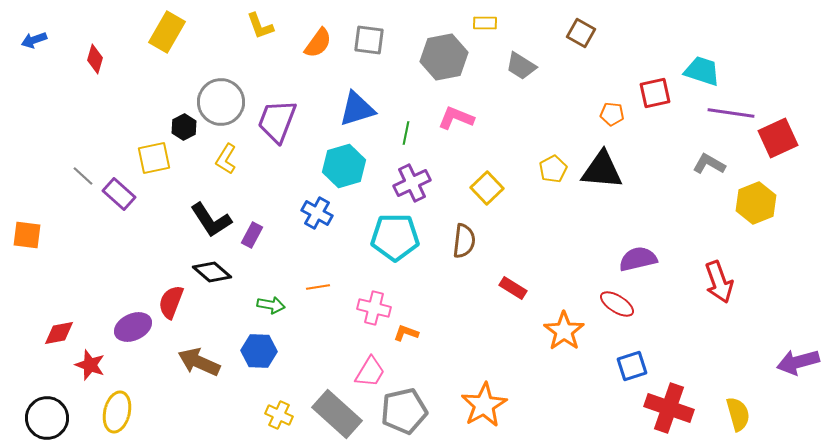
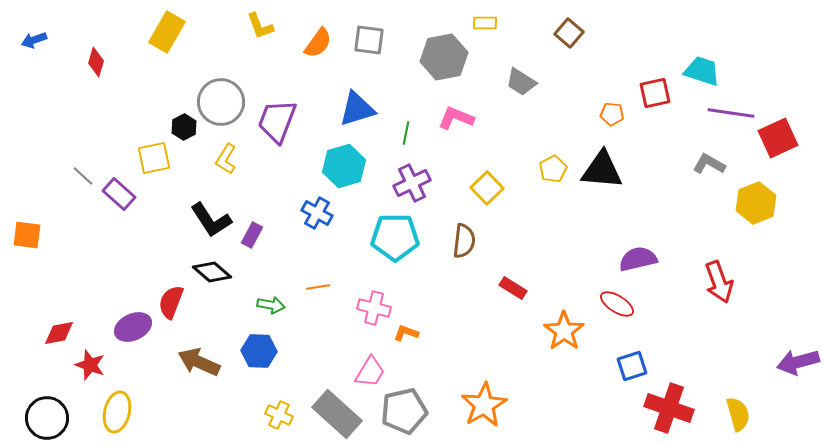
brown square at (581, 33): moved 12 px left; rotated 12 degrees clockwise
red diamond at (95, 59): moved 1 px right, 3 px down
gray trapezoid at (521, 66): moved 16 px down
